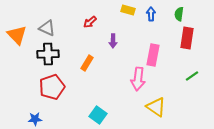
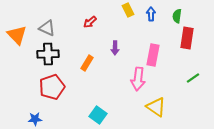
yellow rectangle: rotated 48 degrees clockwise
green semicircle: moved 2 px left, 2 px down
purple arrow: moved 2 px right, 7 px down
green line: moved 1 px right, 2 px down
